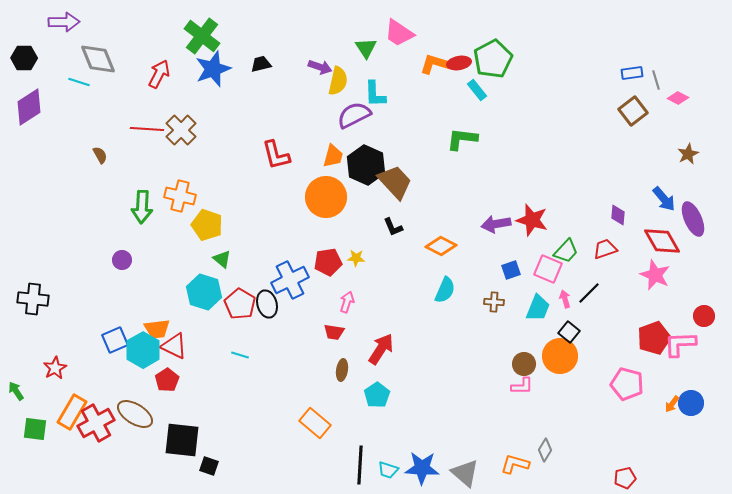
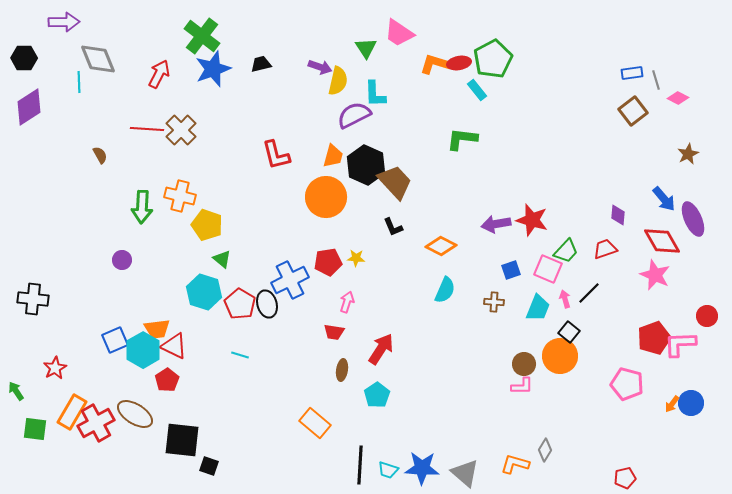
cyan line at (79, 82): rotated 70 degrees clockwise
red circle at (704, 316): moved 3 px right
